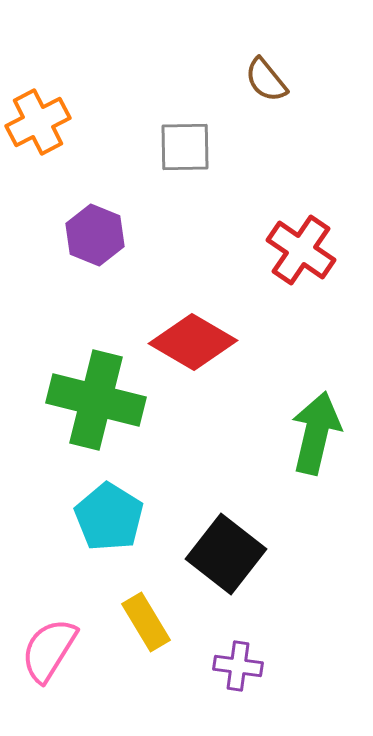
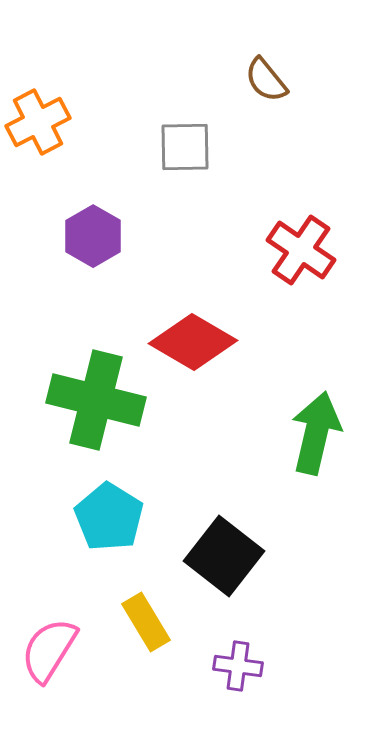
purple hexagon: moved 2 px left, 1 px down; rotated 8 degrees clockwise
black square: moved 2 px left, 2 px down
